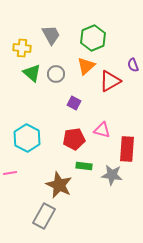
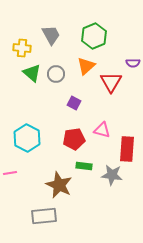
green hexagon: moved 1 px right, 2 px up
purple semicircle: moved 2 px up; rotated 72 degrees counterclockwise
red triangle: moved 1 px right, 1 px down; rotated 30 degrees counterclockwise
gray rectangle: rotated 55 degrees clockwise
